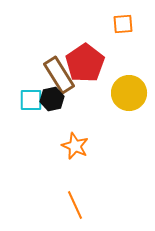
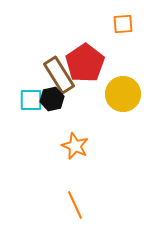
yellow circle: moved 6 px left, 1 px down
